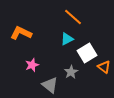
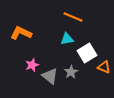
orange line: rotated 18 degrees counterclockwise
cyan triangle: rotated 16 degrees clockwise
orange triangle: rotated 16 degrees counterclockwise
gray triangle: moved 9 px up
